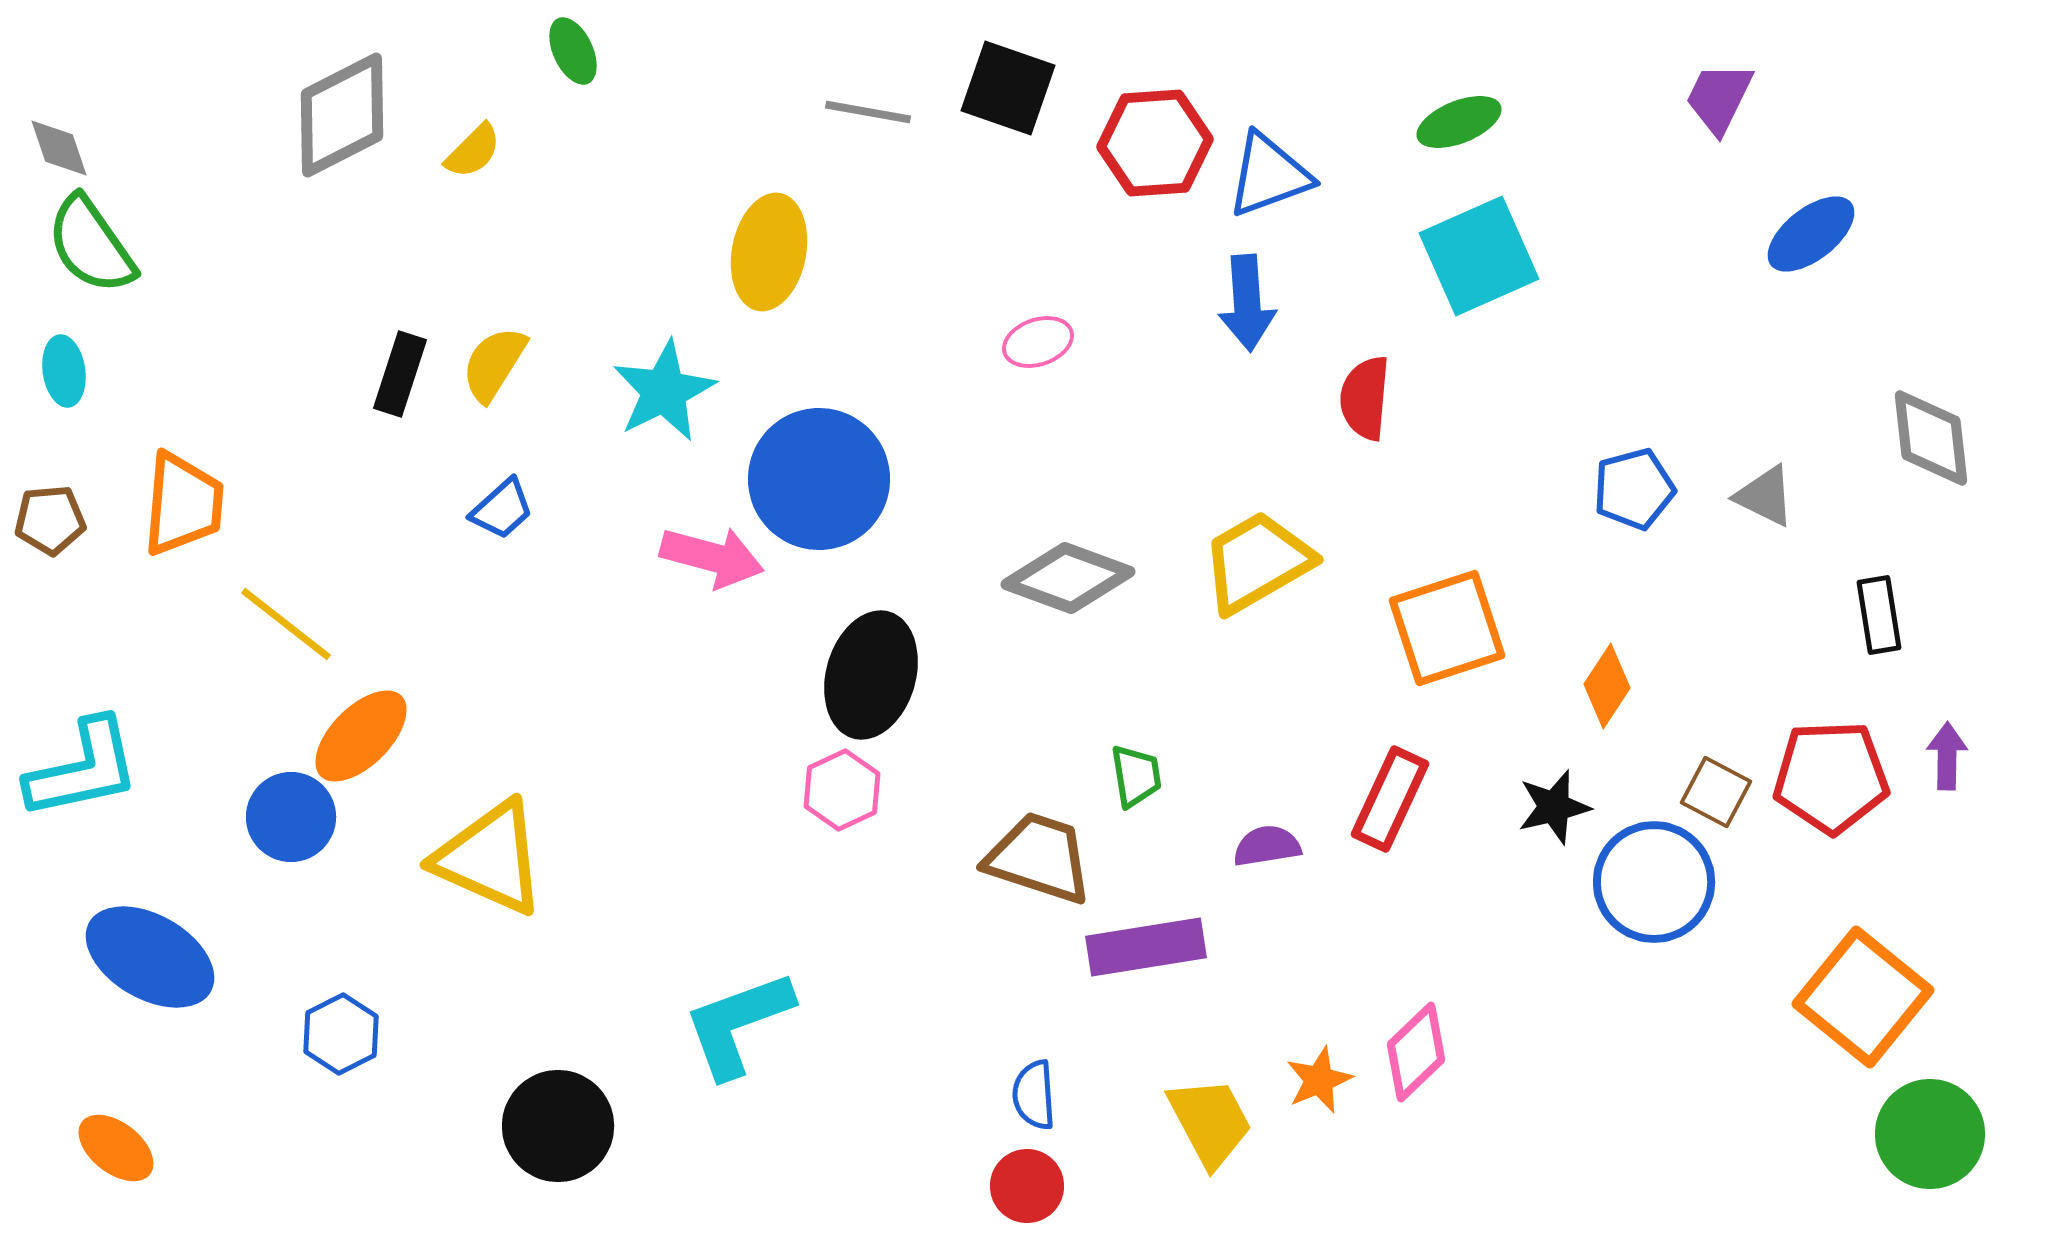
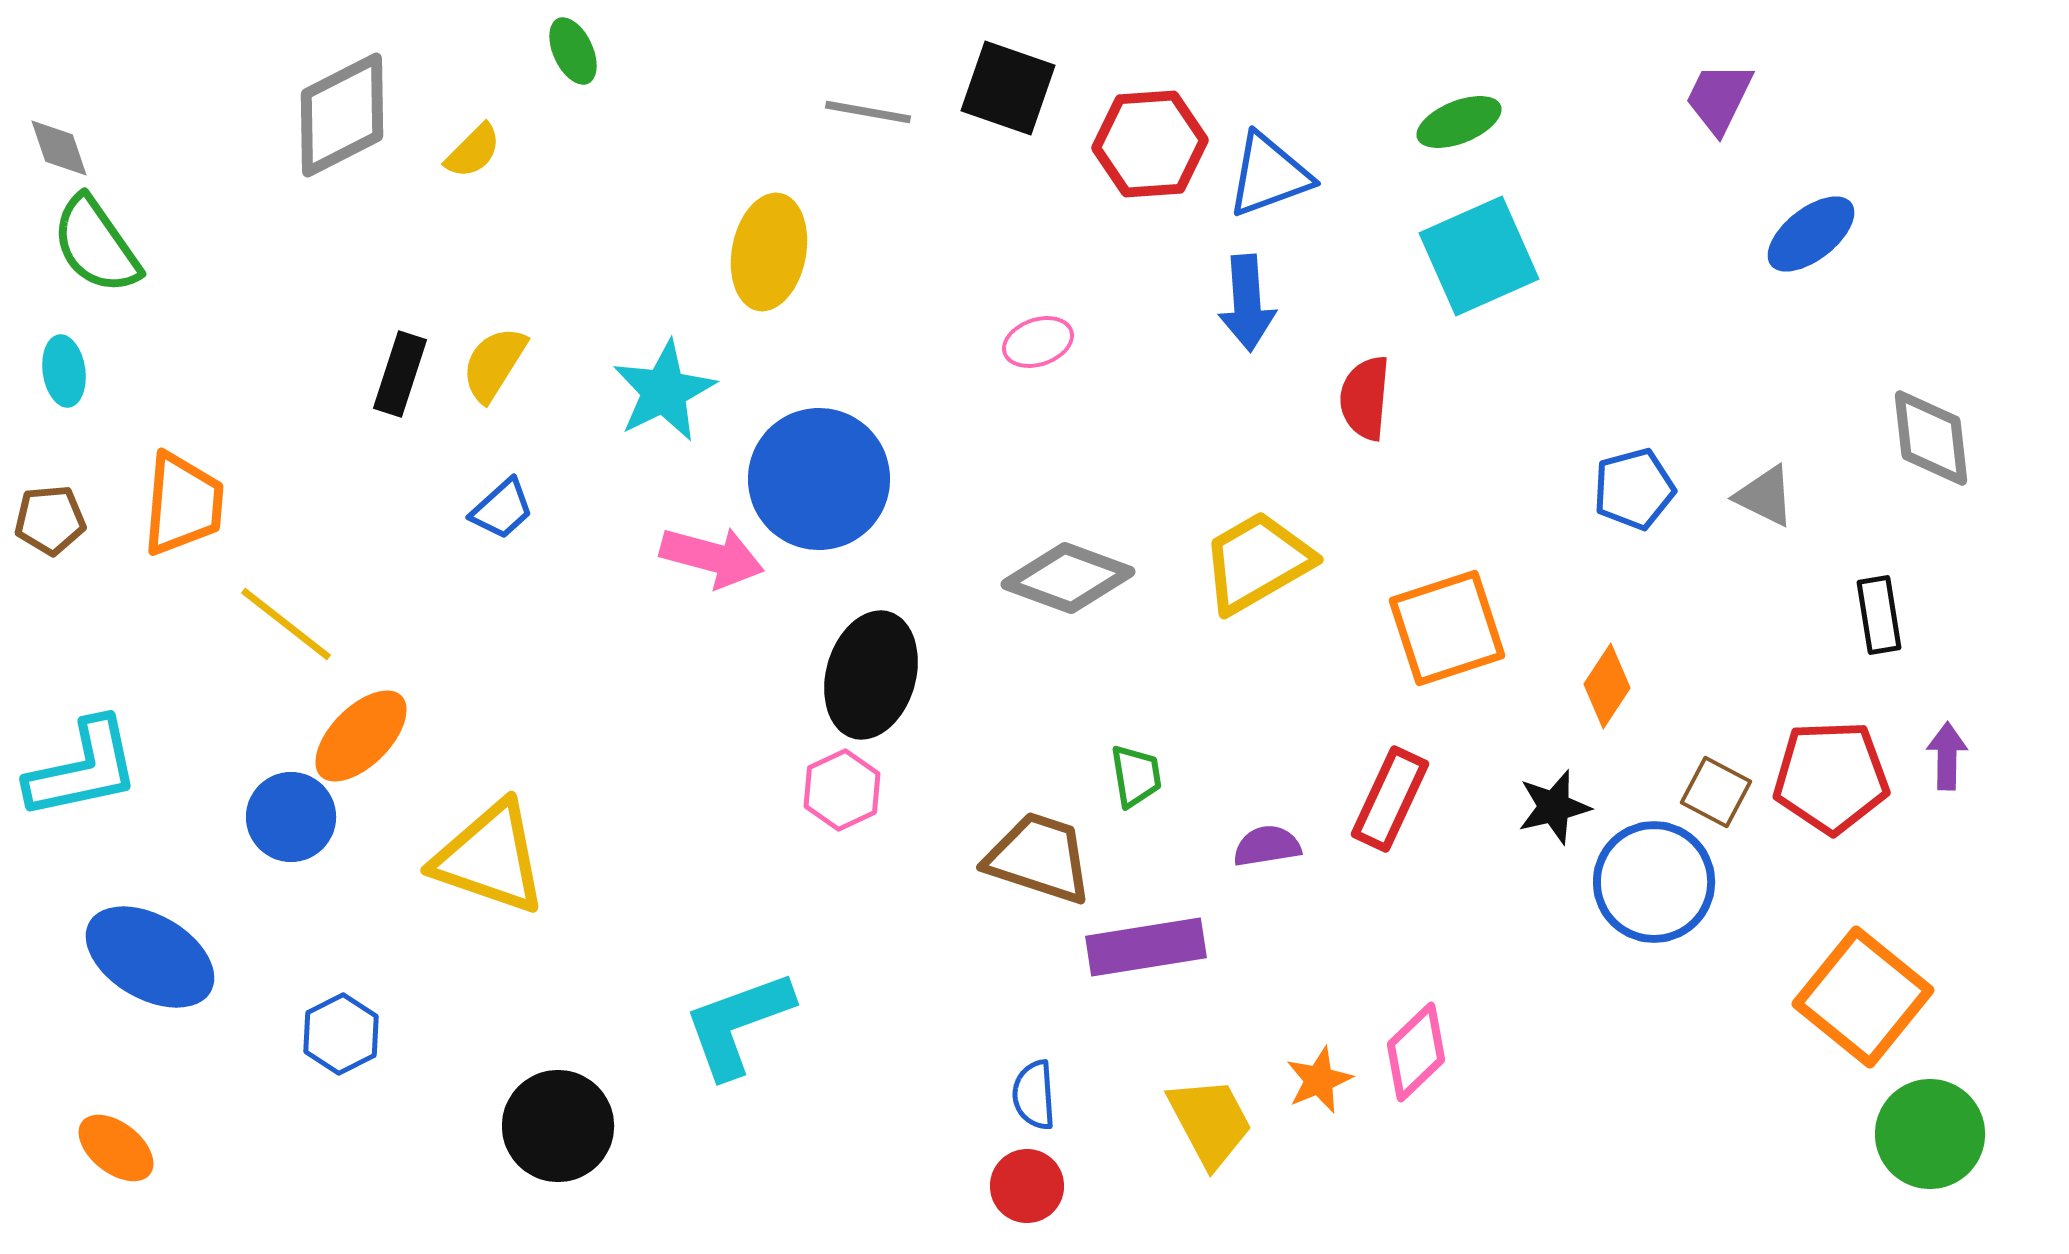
red hexagon at (1155, 143): moved 5 px left, 1 px down
green semicircle at (91, 245): moved 5 px right
yellow triangle at (490, 858): rotated 5 degrees counterclockwise
